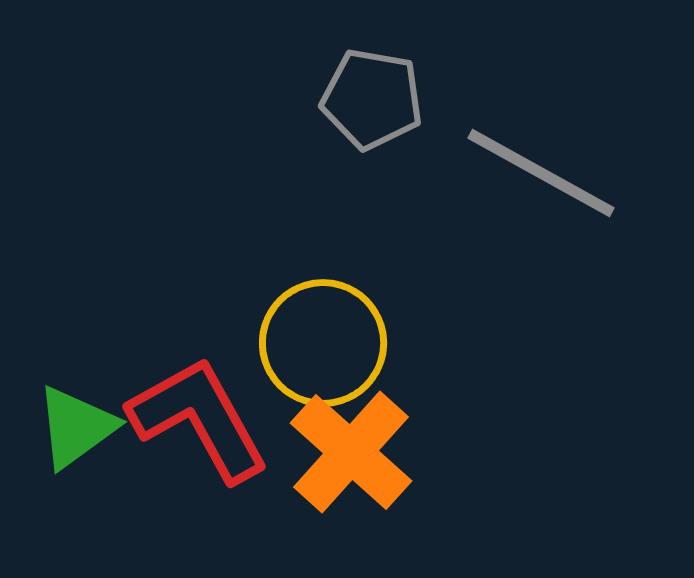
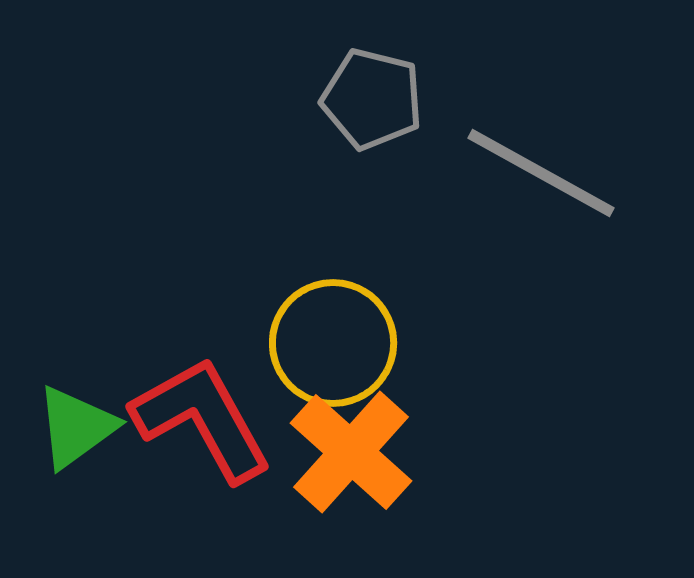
gray pentagon: rotated 4 degrees clockwise
yellow circle: moved 10 px right
red L-shape: moved 3 px right
